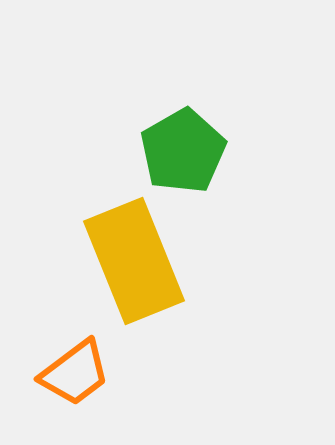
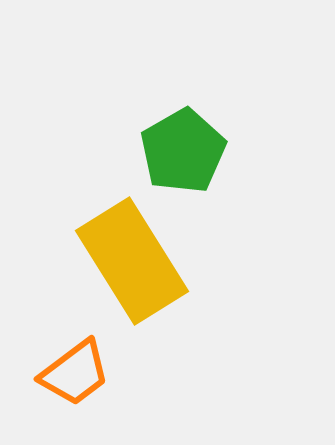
yellow rectangle: moved 2 px left; rotated 10 degrees counterclockwise
